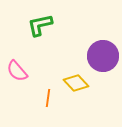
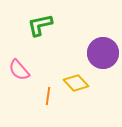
purple circle: moved 3 px up
pink semicircle: moved 2 px right, 1 px up
orange line: moved 2 px up
